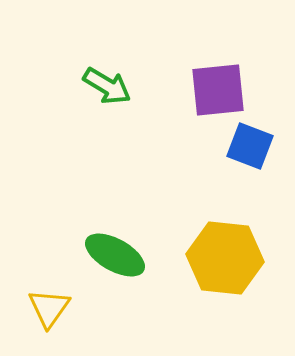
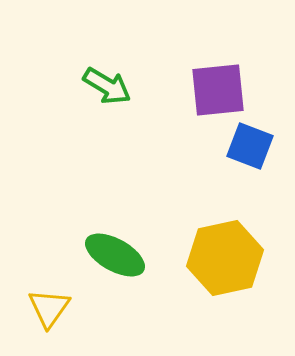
yellow hexagon: rotated 18 degrees counterclockwise
